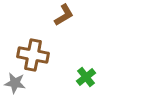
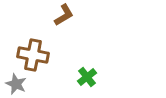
green cross: moved 1 px right
gray star: moved 1 px right, 1 px down; rotated 15 degrees clockwise
